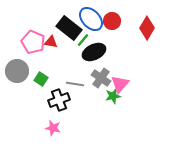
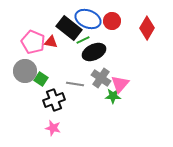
blue ellipse: moved 3 px left; rotated 25 degrees counterclockwise
green line: rotated 24 degrees clockwise
gray circle: moved 8 px right
green star: rotated 14 degrees clockwise
black cross: moved 5 px left
